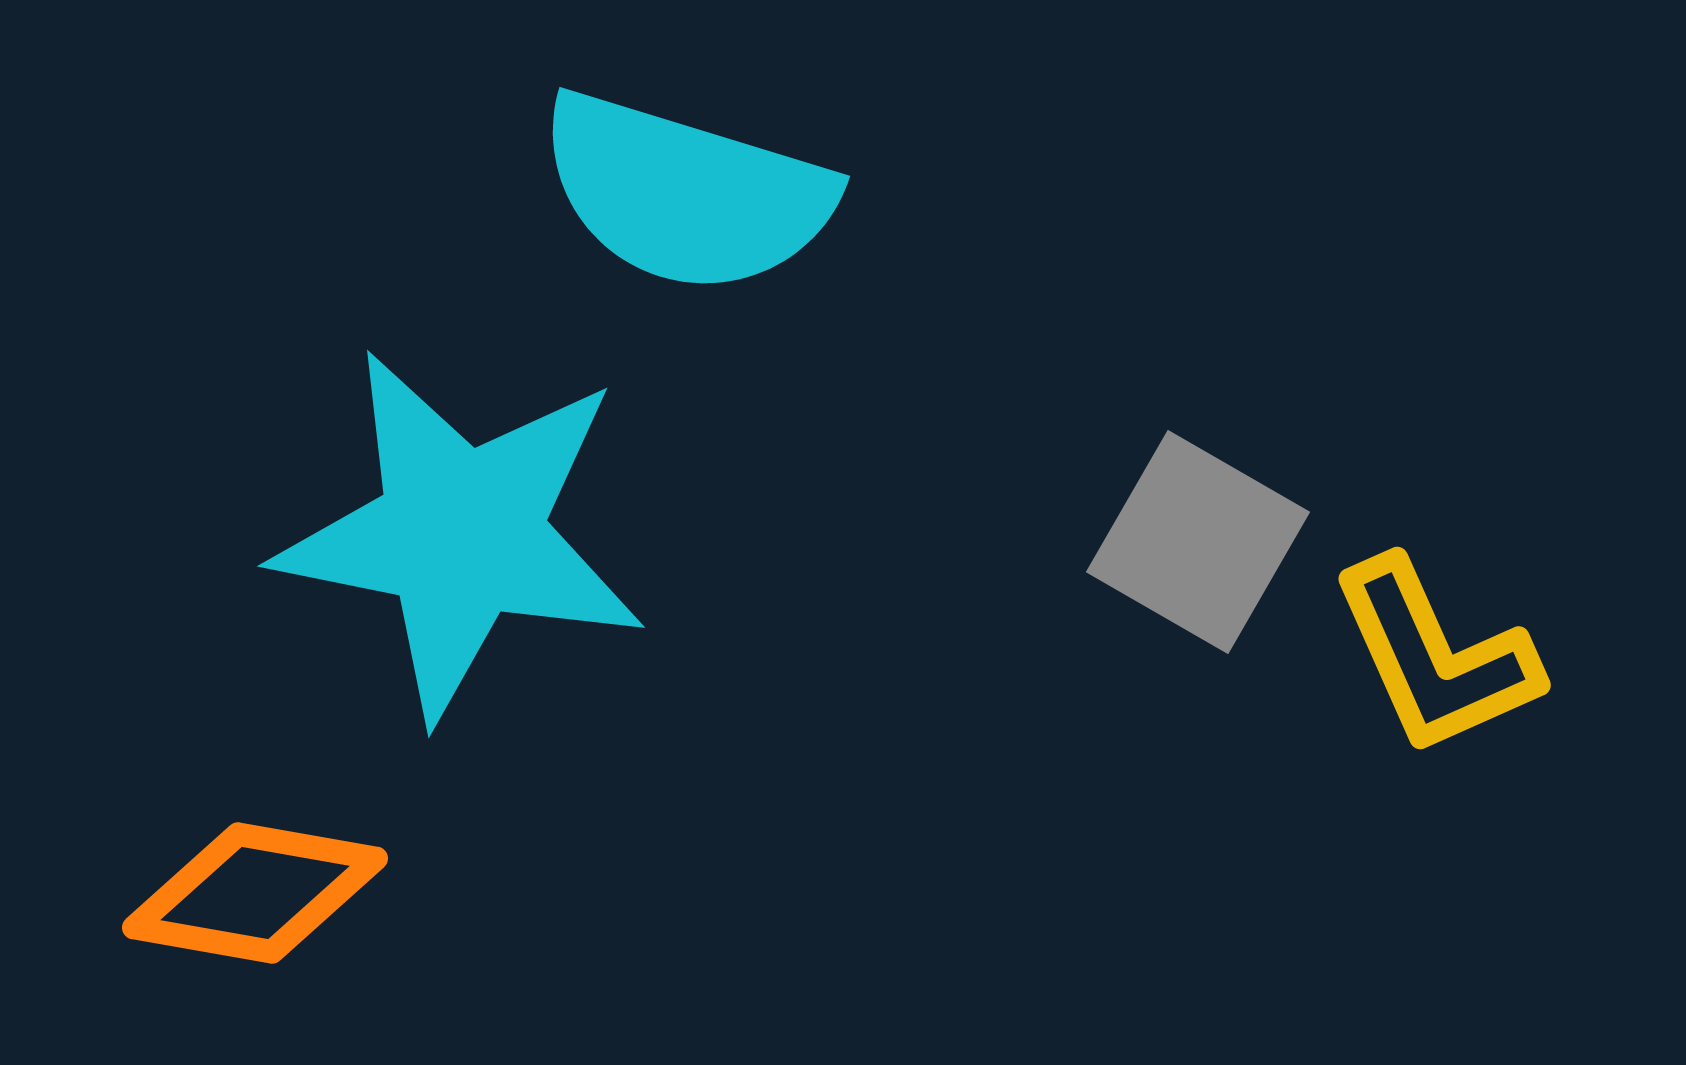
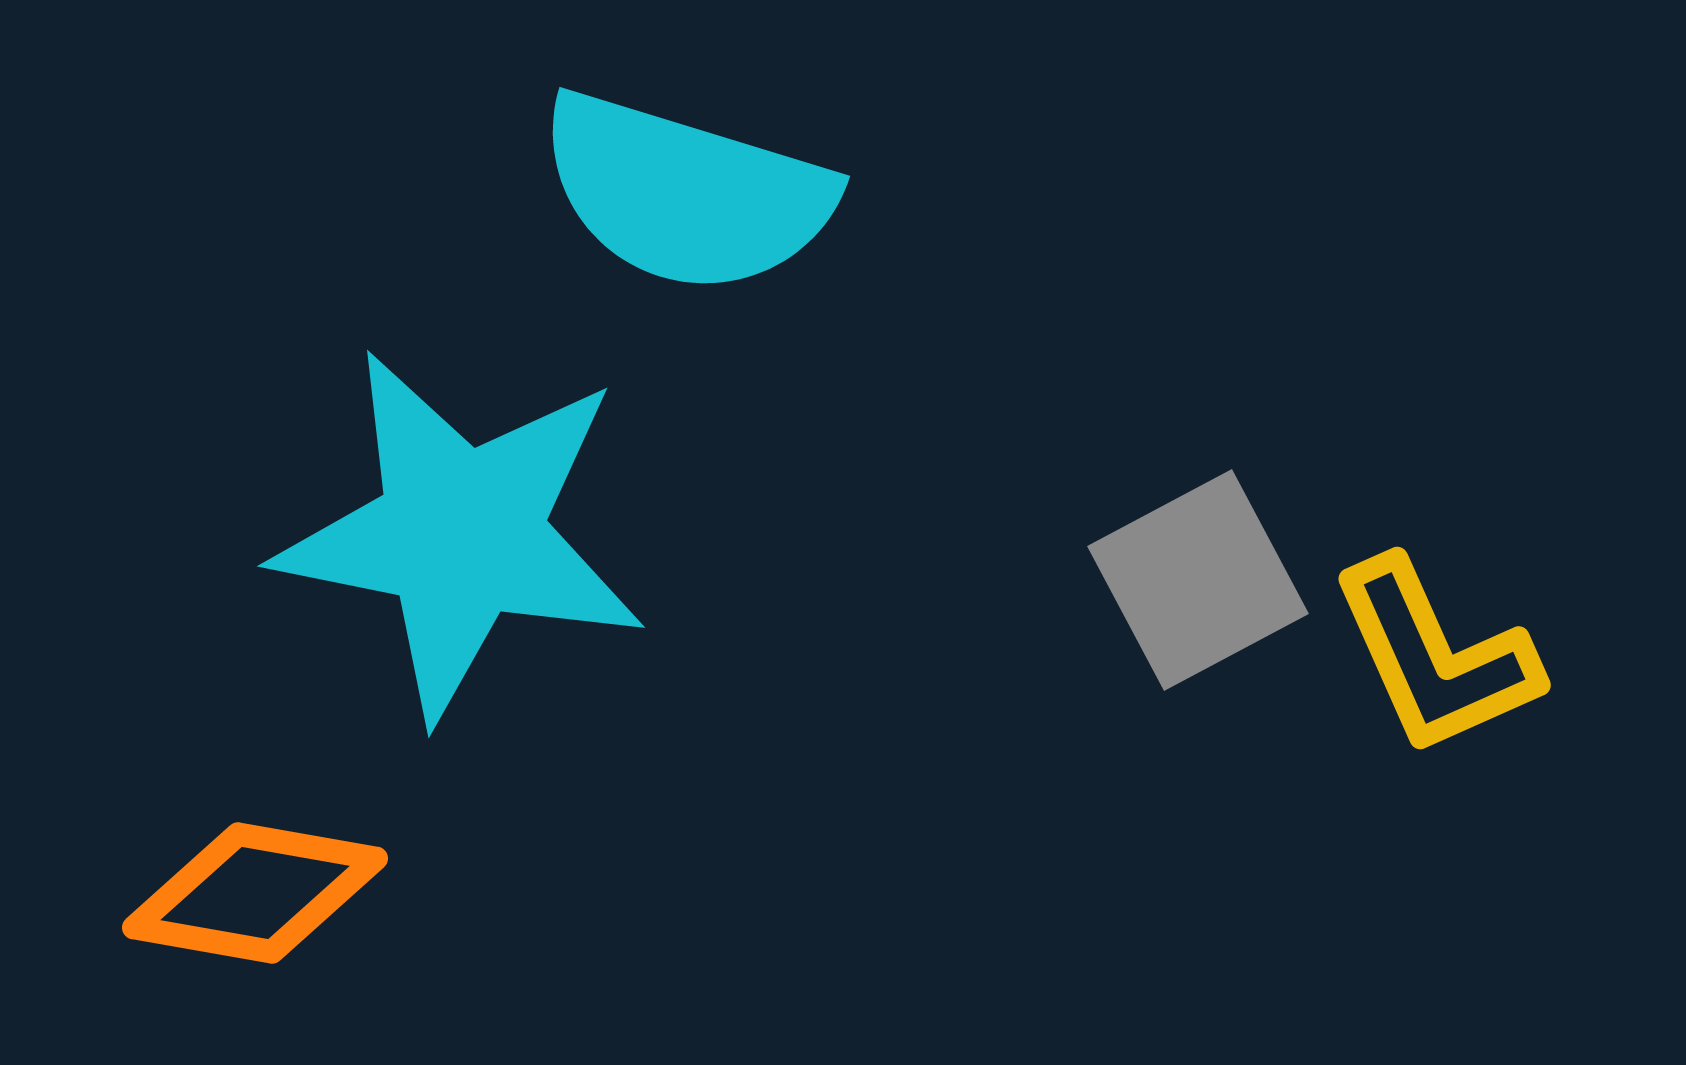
gray square: moved 38 px down; rotated 32 degrees clockwise
